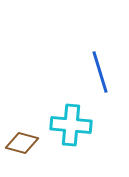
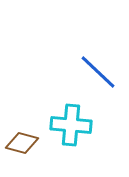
blue line: moved 2 px left; rotated 30 degrees counterclockwise
